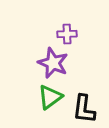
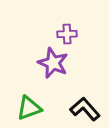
green triangle: moved 21 px left, 11 px down; rotated 16 degrees clockwise
black L-shape: moved 1 px right; rotated 132 degrees clockwise
